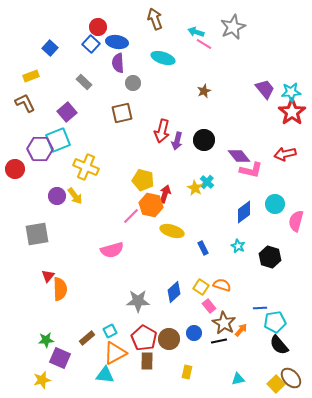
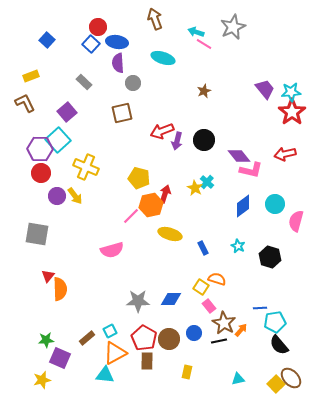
blue square at (50, 48): moved 3 px left, 8 px up
red arrow at (162, 131): rotated 55 degrees clockwise
cyan square at (58, 140): rotated 20 degrees counterclockwise
red circle at (15, 169): moved 26 px right, 4 px down
yellow pentagon at (143, 180): moved 4 px left, 2 px up
orange hexagon at (151, 205): rotated 25 degrees counterclockwise
blue diamond at (244, 212): moved 1 px left, 6 px up
yellow ellipse at (172, 231): moved 2 px left, 3 px down
gray square at (37, 234): rotated 20 degrees clockwise
orange semicircle at (222, 285): moved 5 px left, 6 px up
blue diamond at (174, 292): moved 3 px left, 7 px down; rotated 40 degrees clockwise
